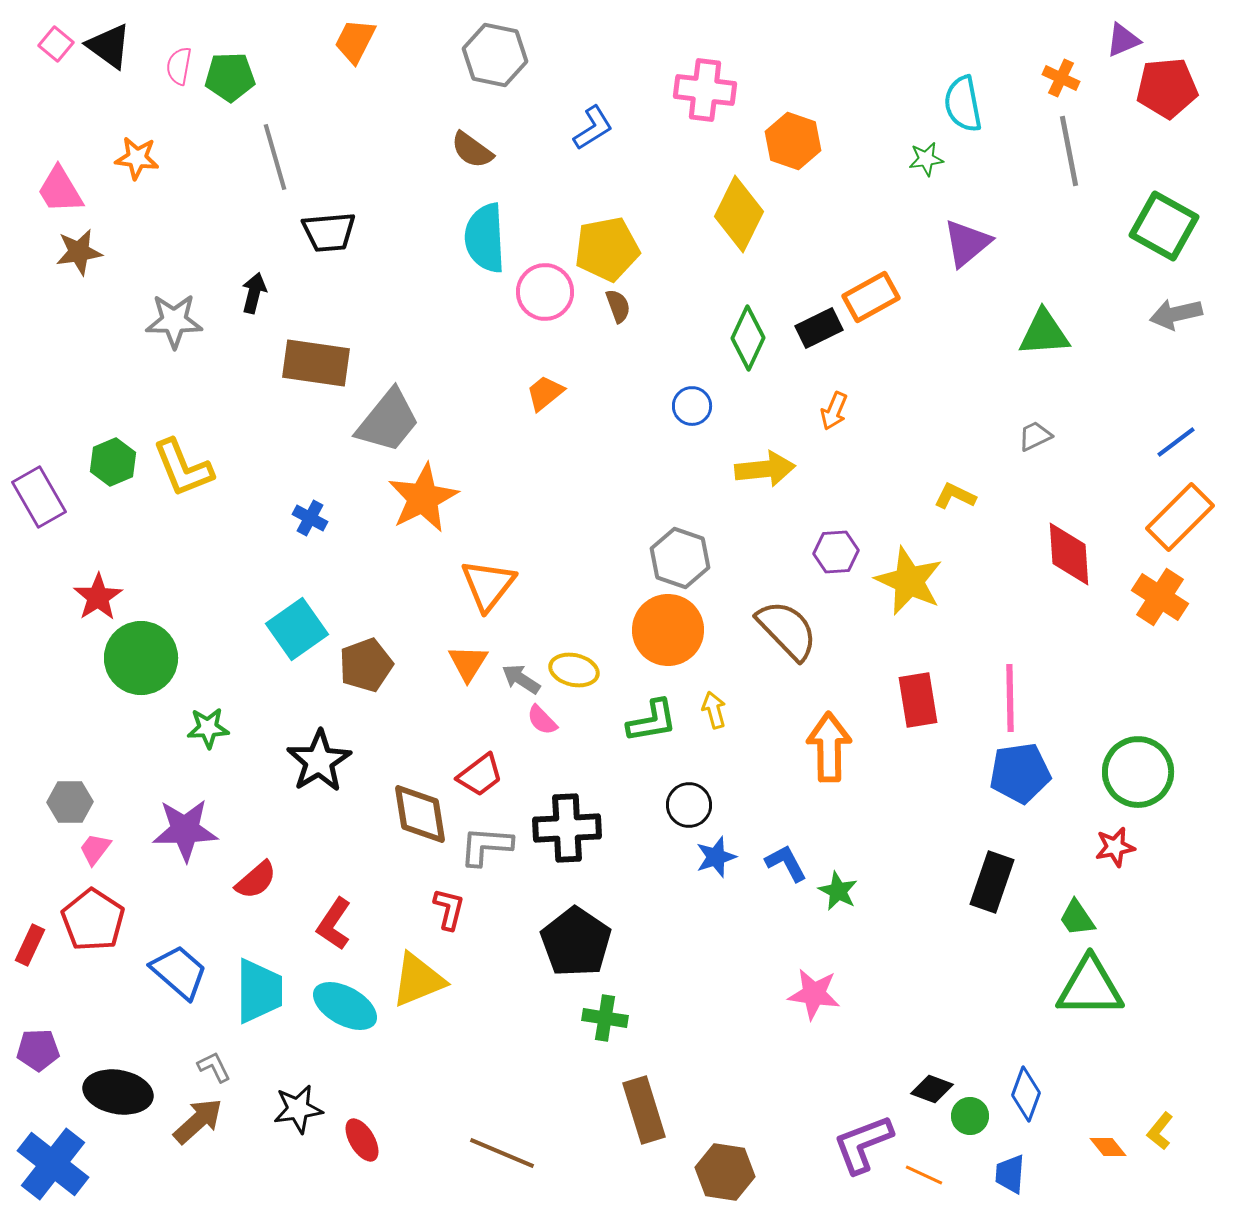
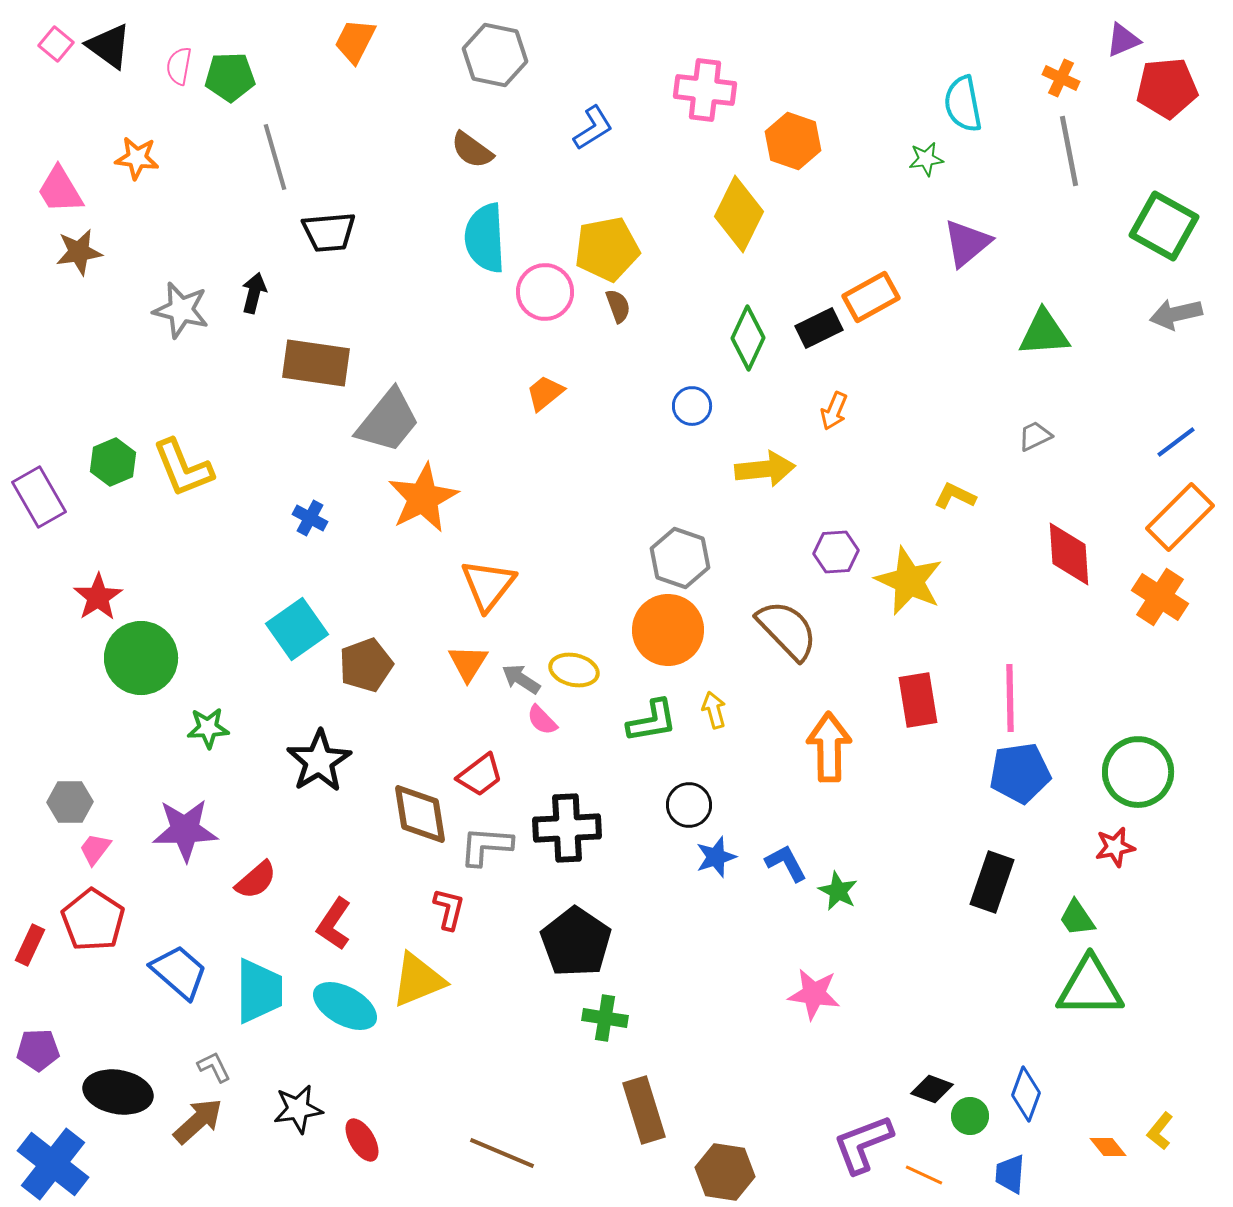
gray star at (174, 321): moved 7 px right, 11 px up; rotated 14 degrees clockwise
